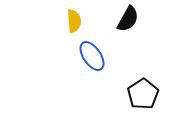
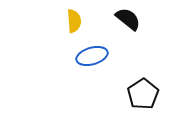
black semicircle: rotated 80 degrees counterclockwise
blue ellipse: rotated 72 degrees counterclockwise
